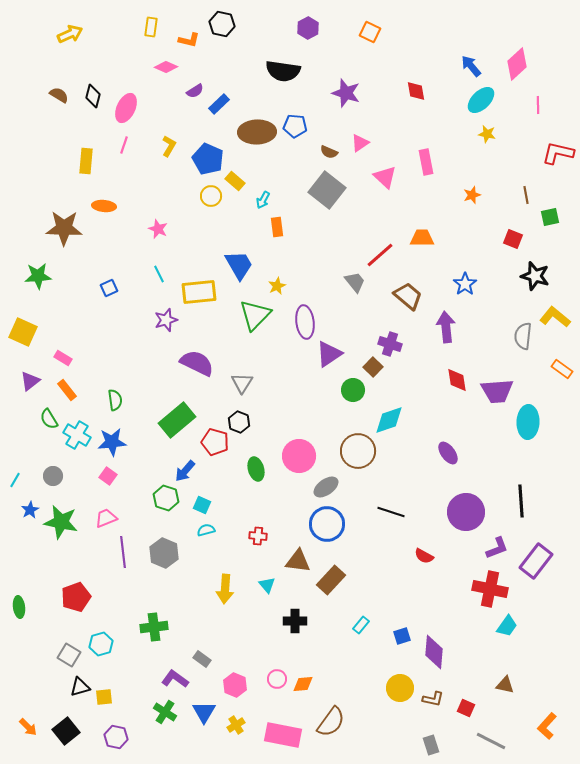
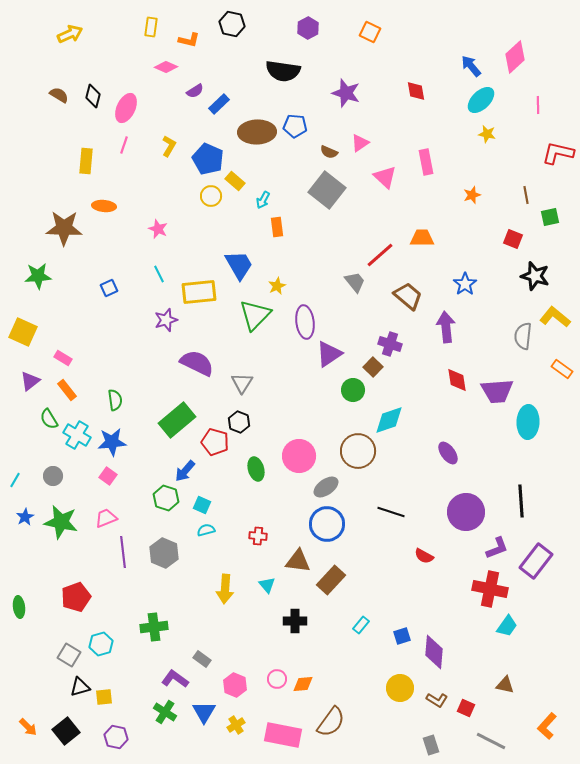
black hexagon at (222, 24): moved 10 px right
pink diamond at (517, 64): moved 2 px left, 7 px up
blue star at (30, 510): moved 5 px left, 7 px down
brown L-shape at (433, 699): moved 4 px right, 1 px down; rotated 20 degrees clockwise
